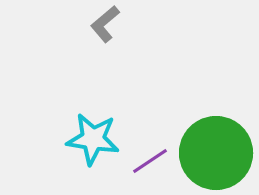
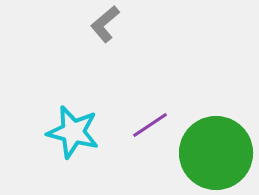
cyan star: moved 20 px left, 7 px up; rotated 6 degrees clockwise
purple line: moved 36 px up
